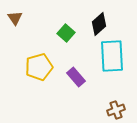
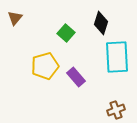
brown triangle: rotated 14 degrees clockwise
black diamond: moved 2 px right, 1 px up; rotated 30 degrees counterclockwise
cyan rectangle: moved 5 px right, 1 px down
yellow pentagon: moved 6 px right, 1 px up
